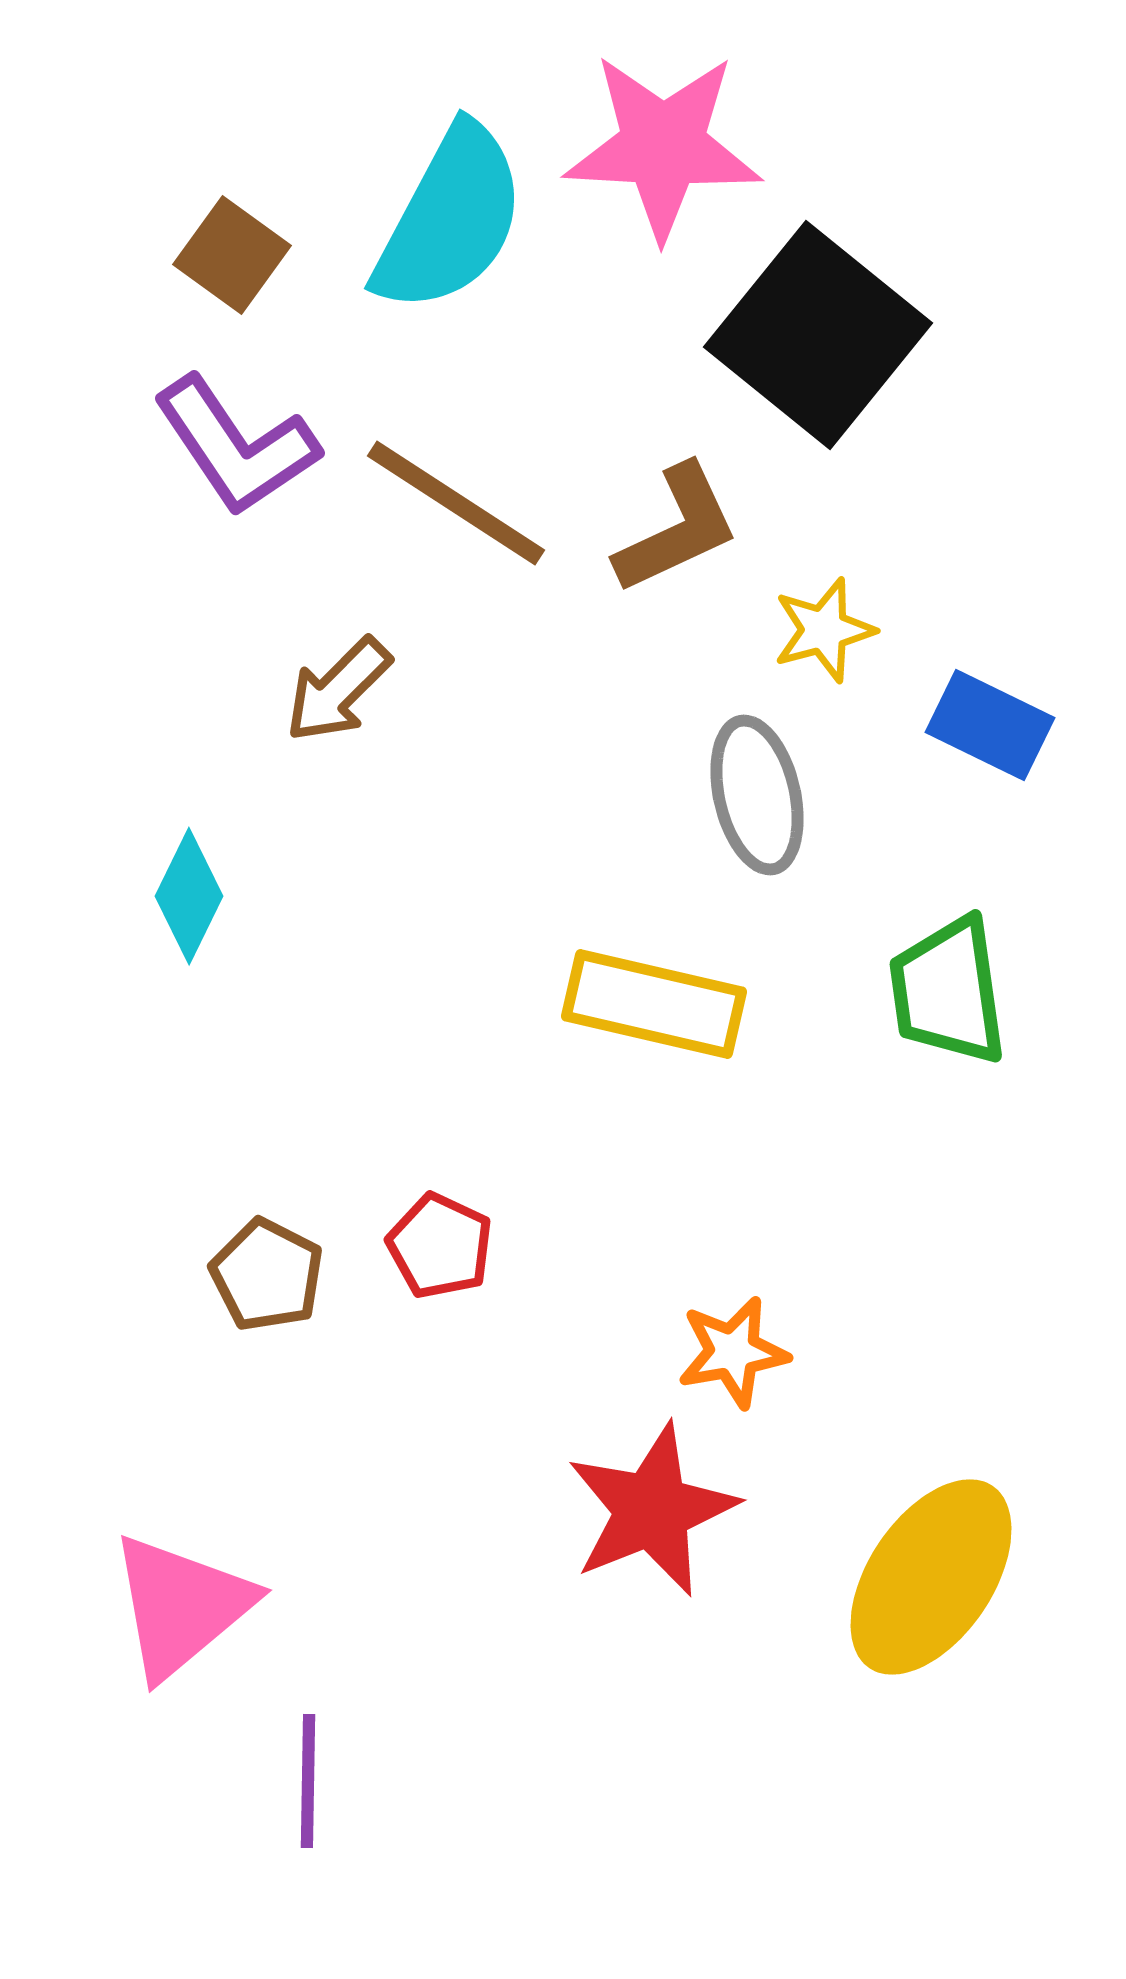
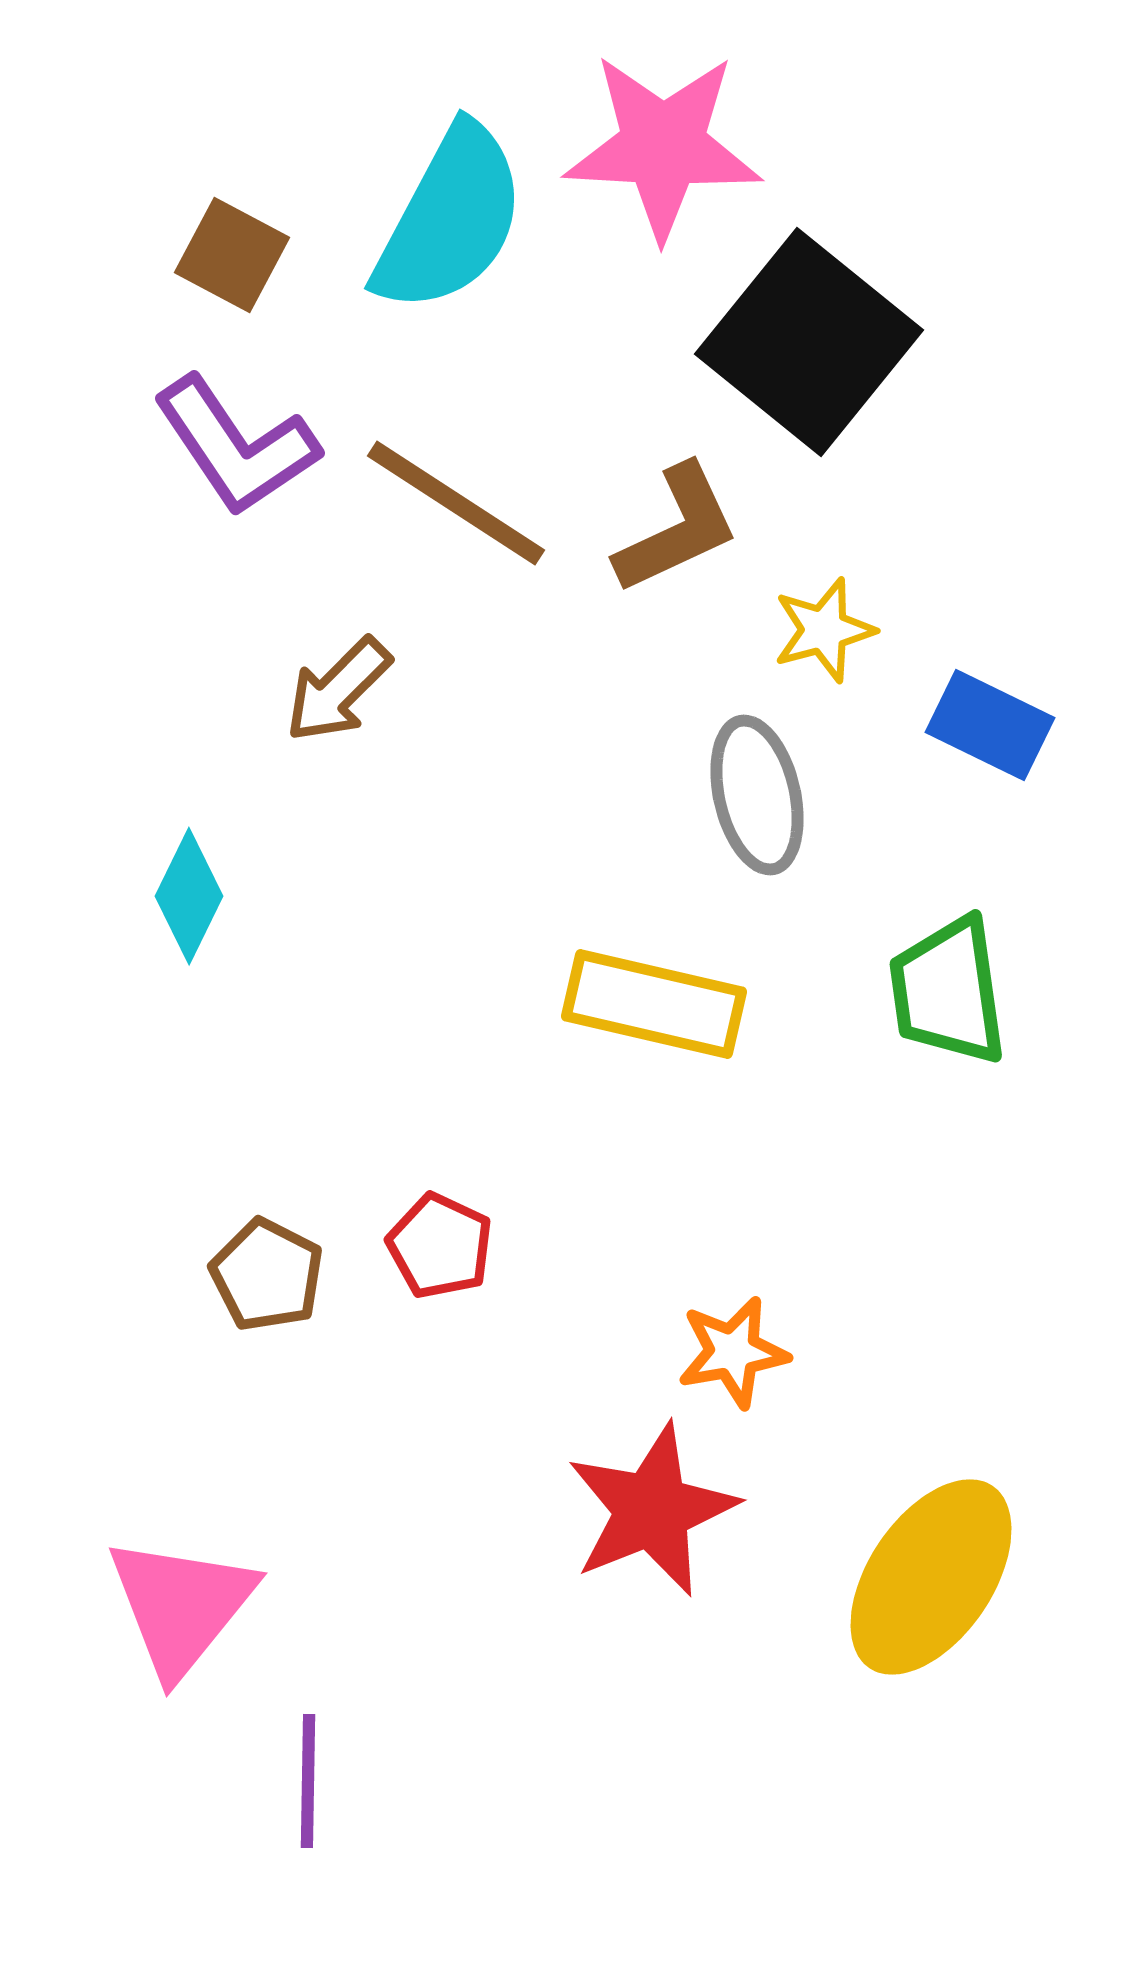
brown square: rotated 8 degrees counterclockwise
black square: moved 9 px left, 7 px down
pink triangle: rotated 11 degrees counterclockwise
